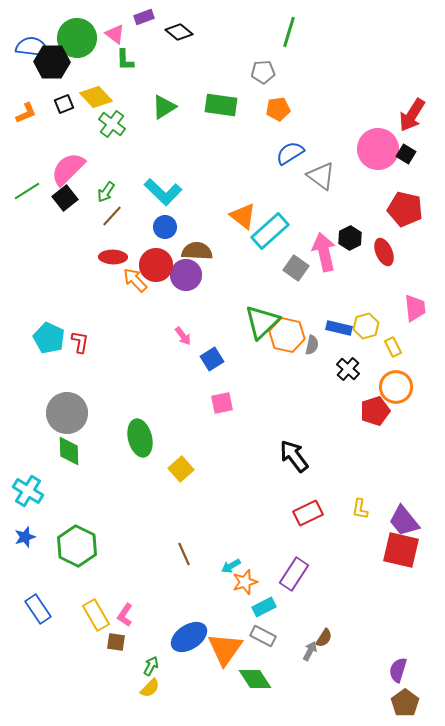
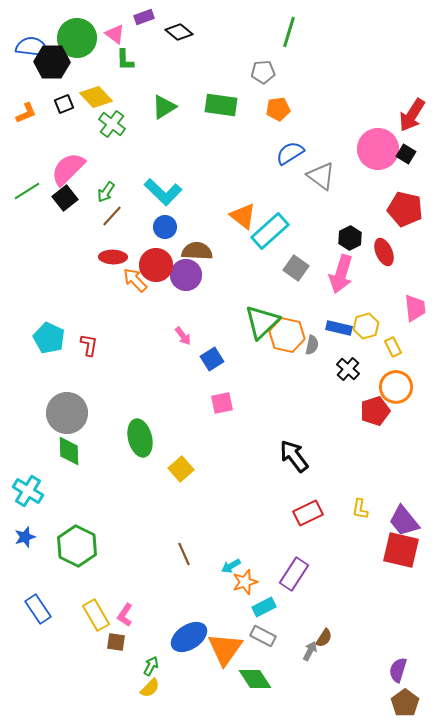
pink arrow at (324, 252): moved 17 px right, 22 px down; rotated 150 degrees counterclockwise
red L-shape at (80, 342): moved 9 px right, 3 px down
